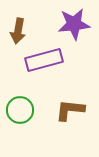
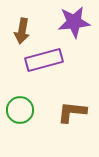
purple star: moved 2 px up
brown arrow: moved 4 px right
brown L-shape: moved 2 px right, 2 px down
